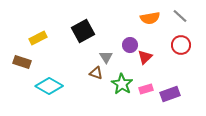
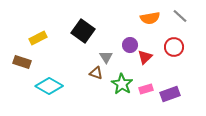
black square: rotated 25 degrees counterclockwise
red circle: moved 7 px left, 2 px down
